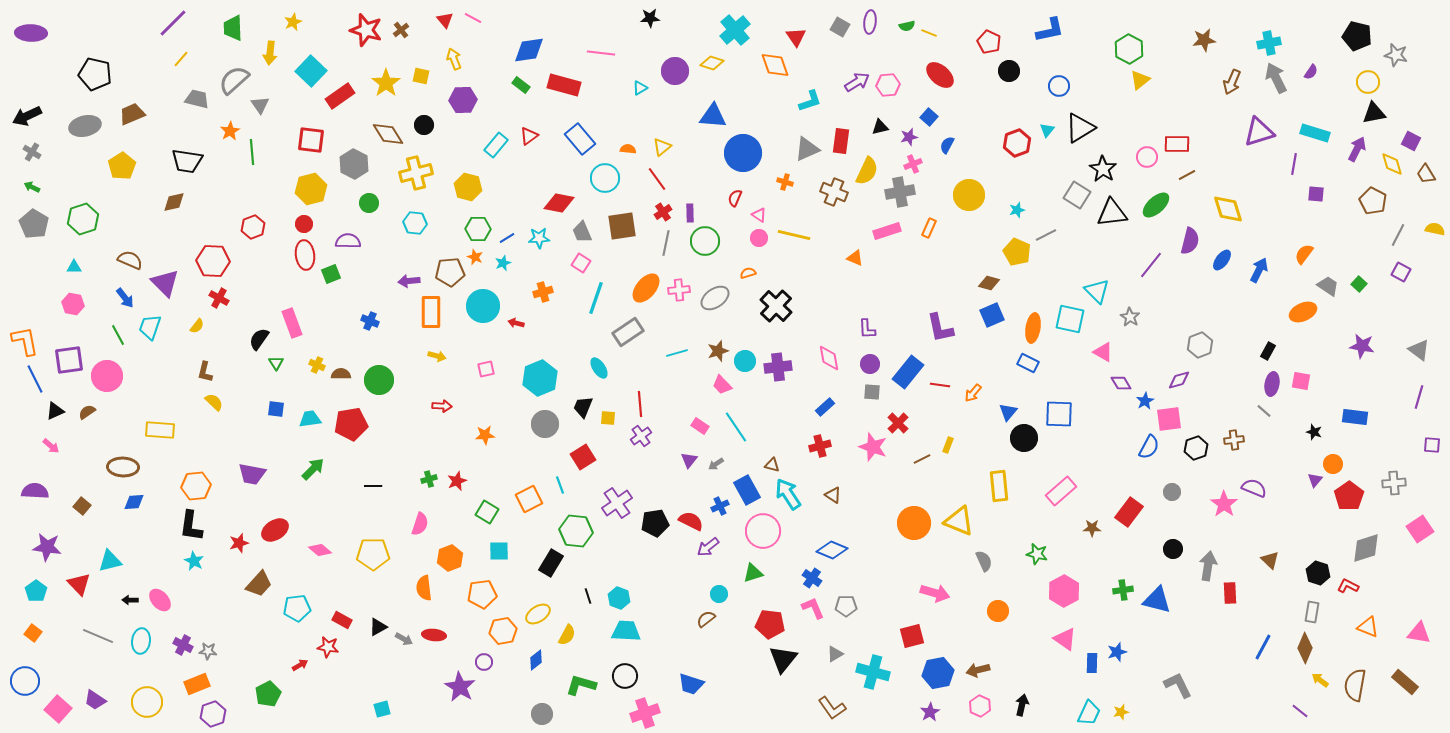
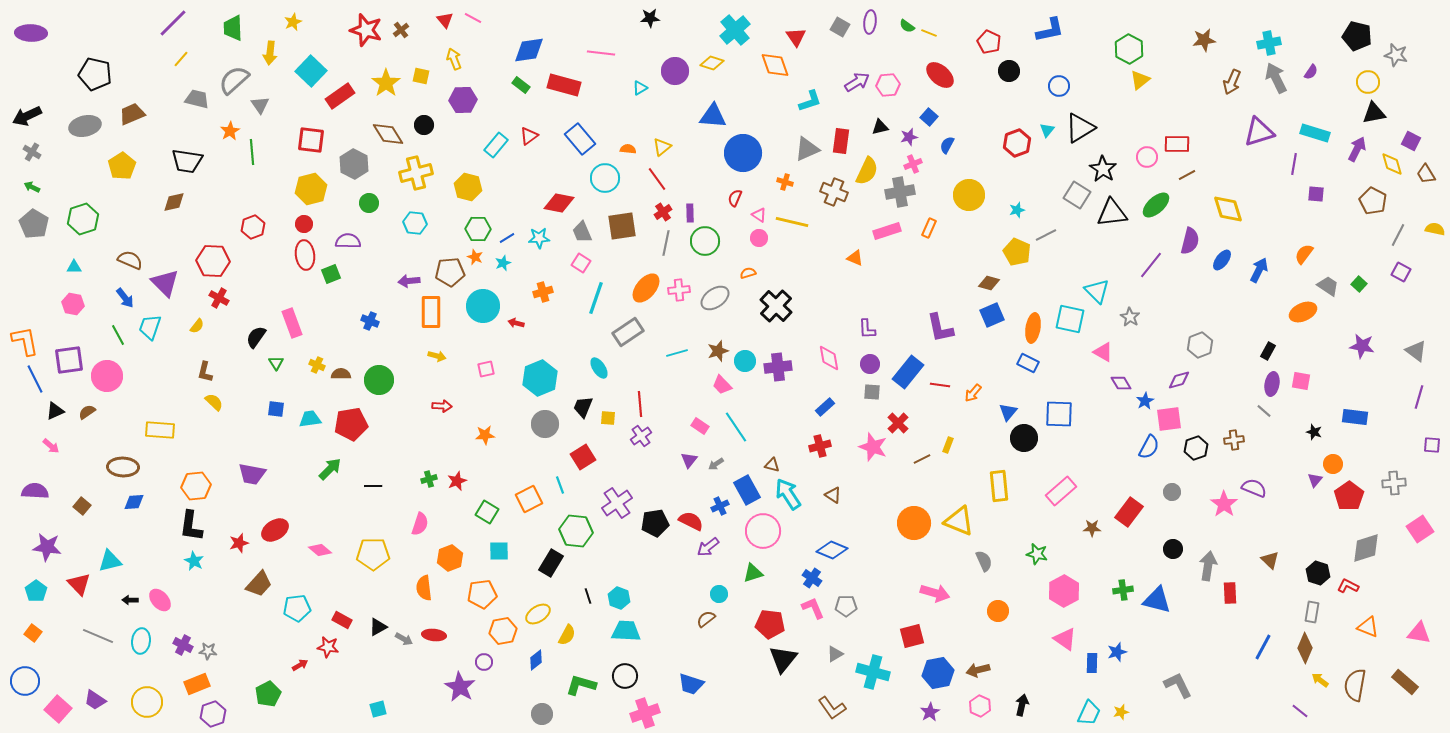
green semicircle at (907, 26): rotated 49 degrees clockwise
yellow line at (794, 235): moved 2 px left, 13 px up
black semicircle at (259, 339): moved 3 px left, 2 px up
gray triangle at (1419, 350): moved 3 px left, 1 px down
green arrow at (313, 469): moved 17 px right
cyan square at (382, 709): moved 4 px left
